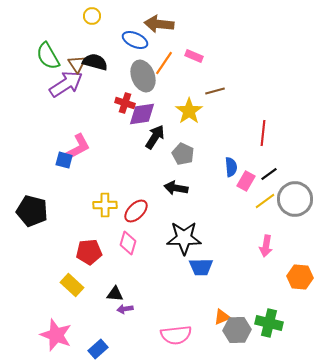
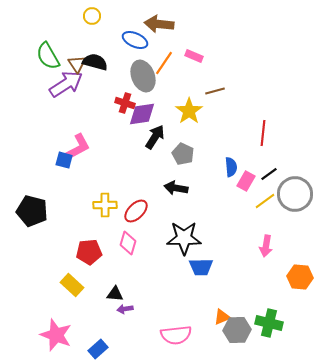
gray circle at (295, 199): moved 5 px up
